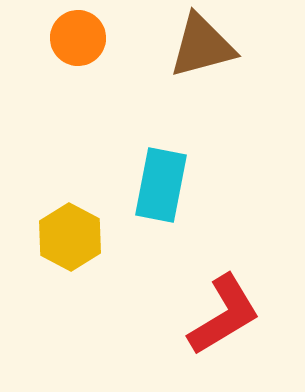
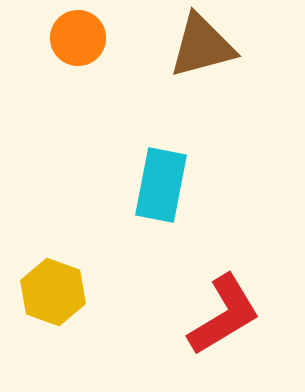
yellow hexagon: moved 17 px left, 55 px down; rotated 8 degrees counterclockwise
